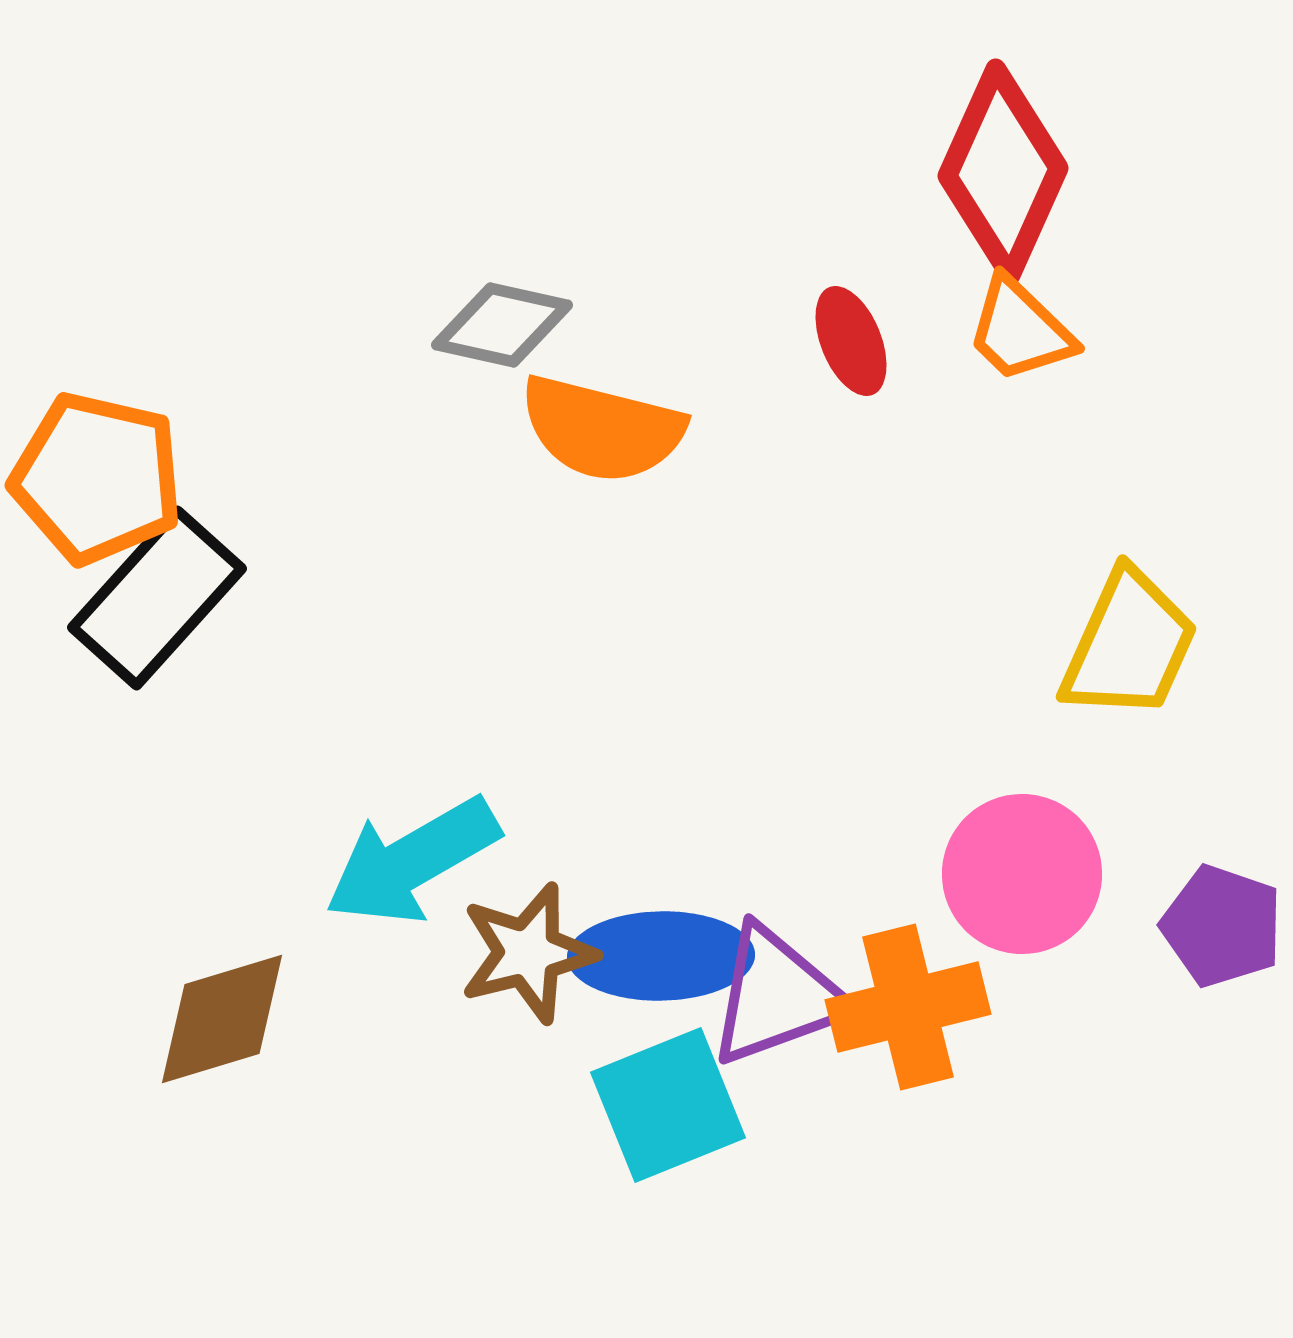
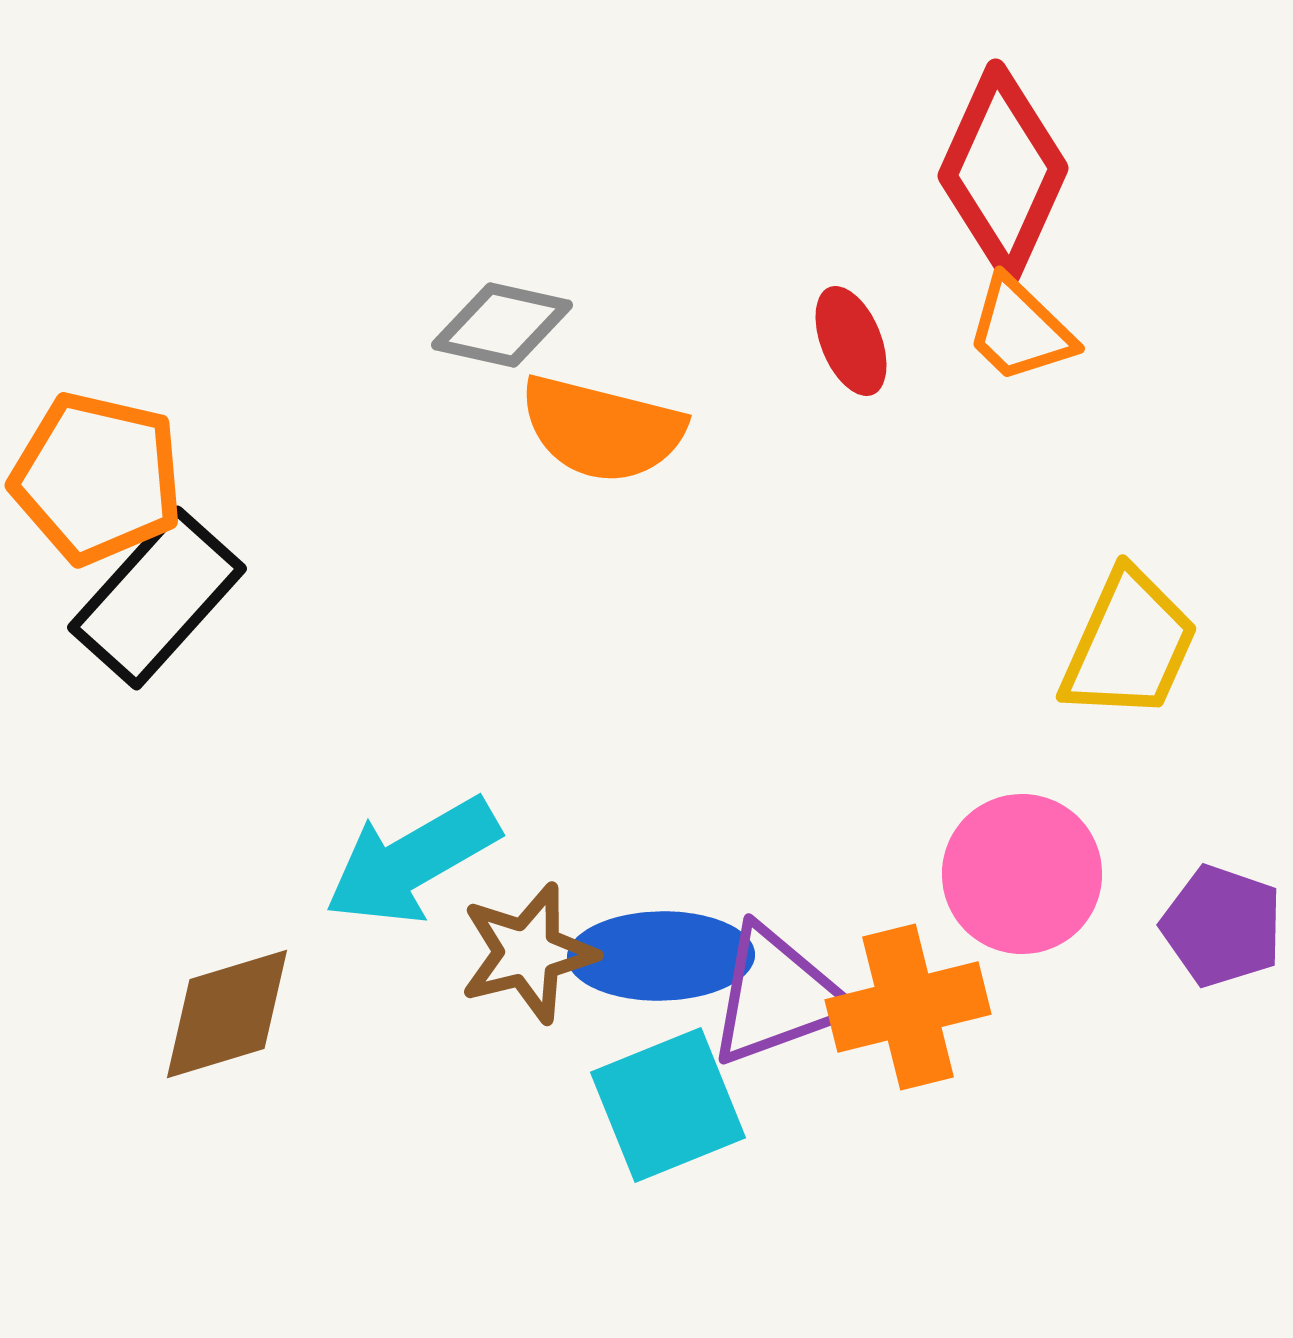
brown diamond: moved 5 px right, 5 px up
